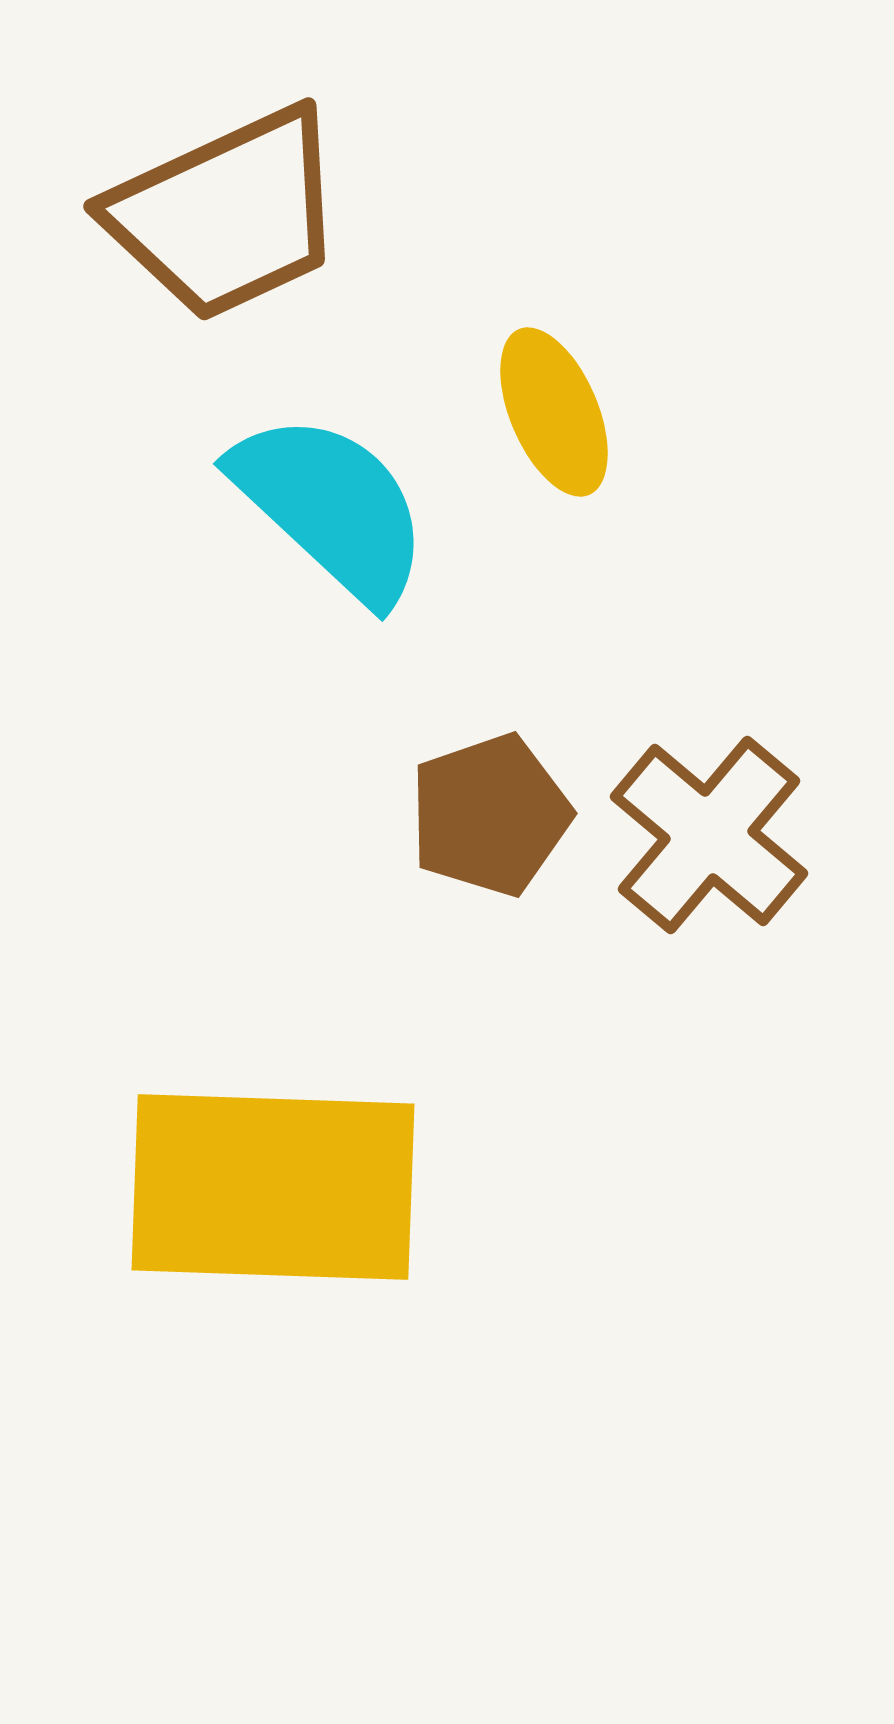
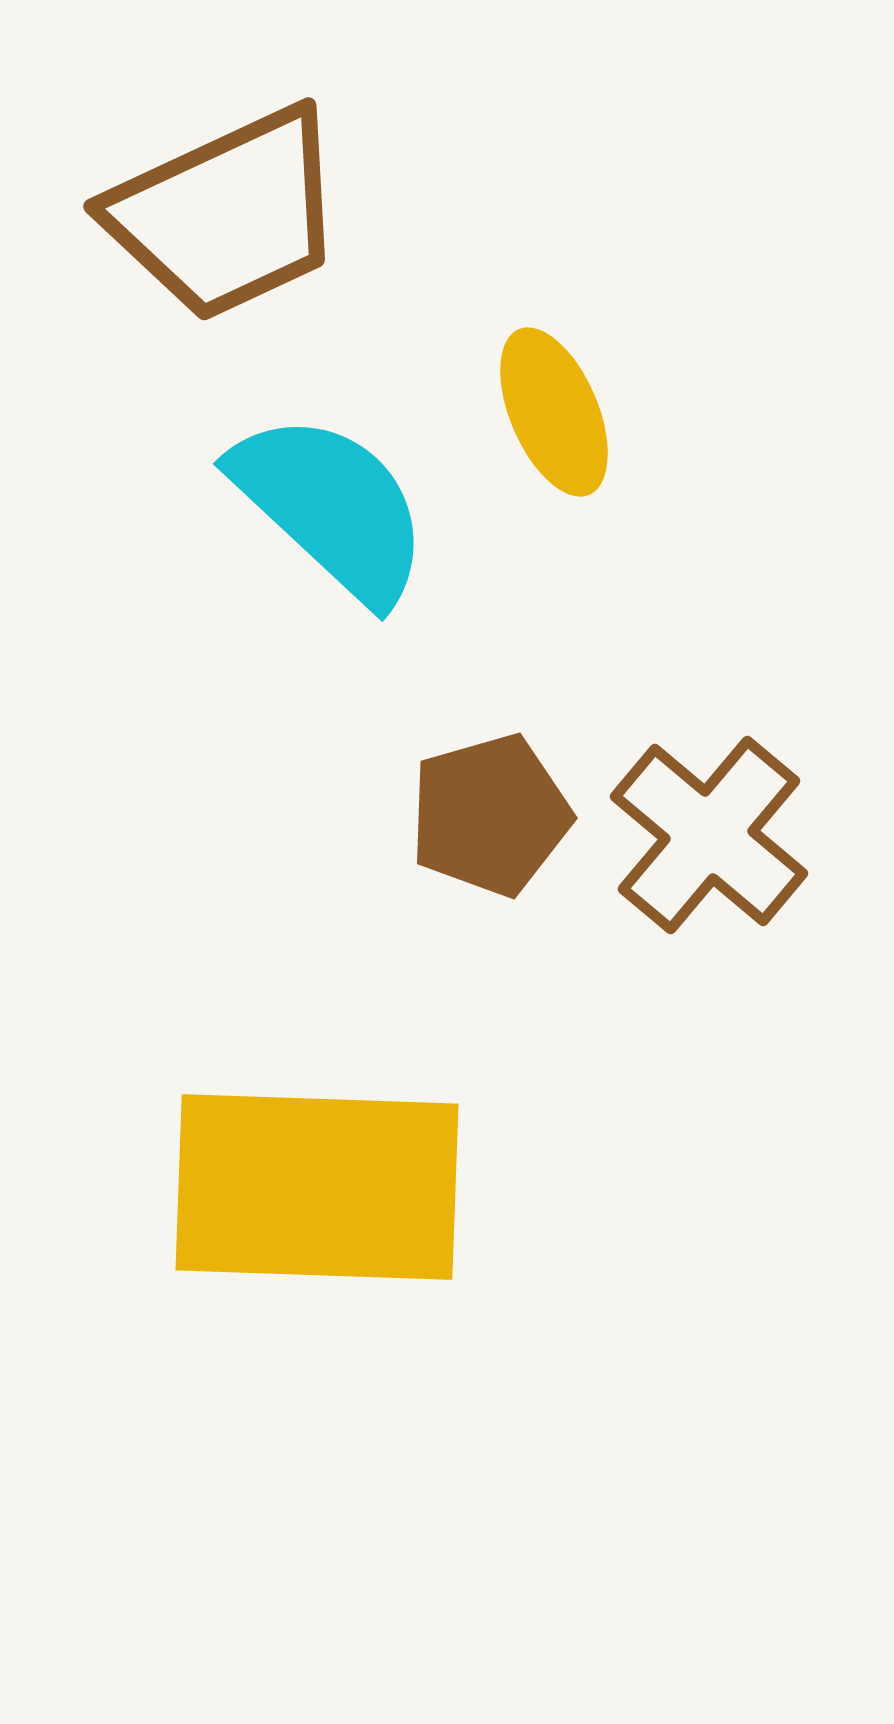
brown pentagon: rotated 3 degrees clockwise
yellow rectangle: moved 44 px right
